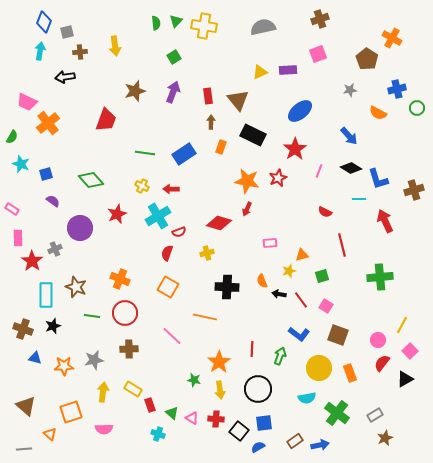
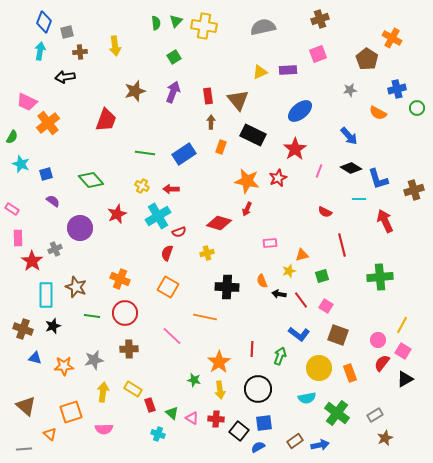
pink square at (410, 351): moved 7 px left; rotated 14 degrees counterclockwise
